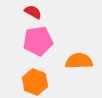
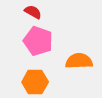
pink pentagon: rotated 28 degrees clockwise
orange hexagon: rotated 20 degrees counterclockwise
